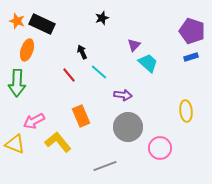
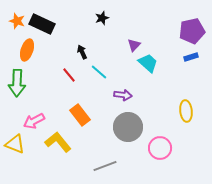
purple pentagon: rotated 30 degrees counterclockwise
orange rectangle: moved 1 px left, 1 px up; rotated 15 degrees counterclockwise
